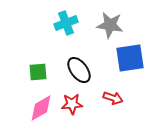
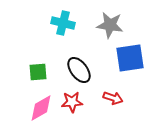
cyan cross: moved 3 px left; rotated 35 degrees clockwise
red star: moved 2 px up
